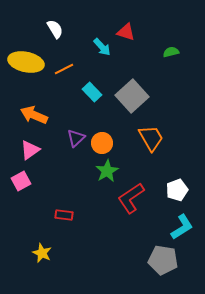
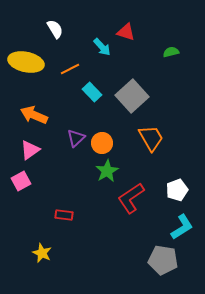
orange line: moved 6 px right
